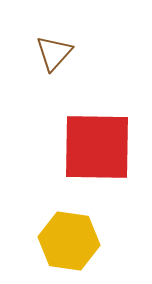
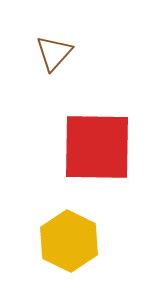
yellow hexagon: rotated 18 degrees clockwise
